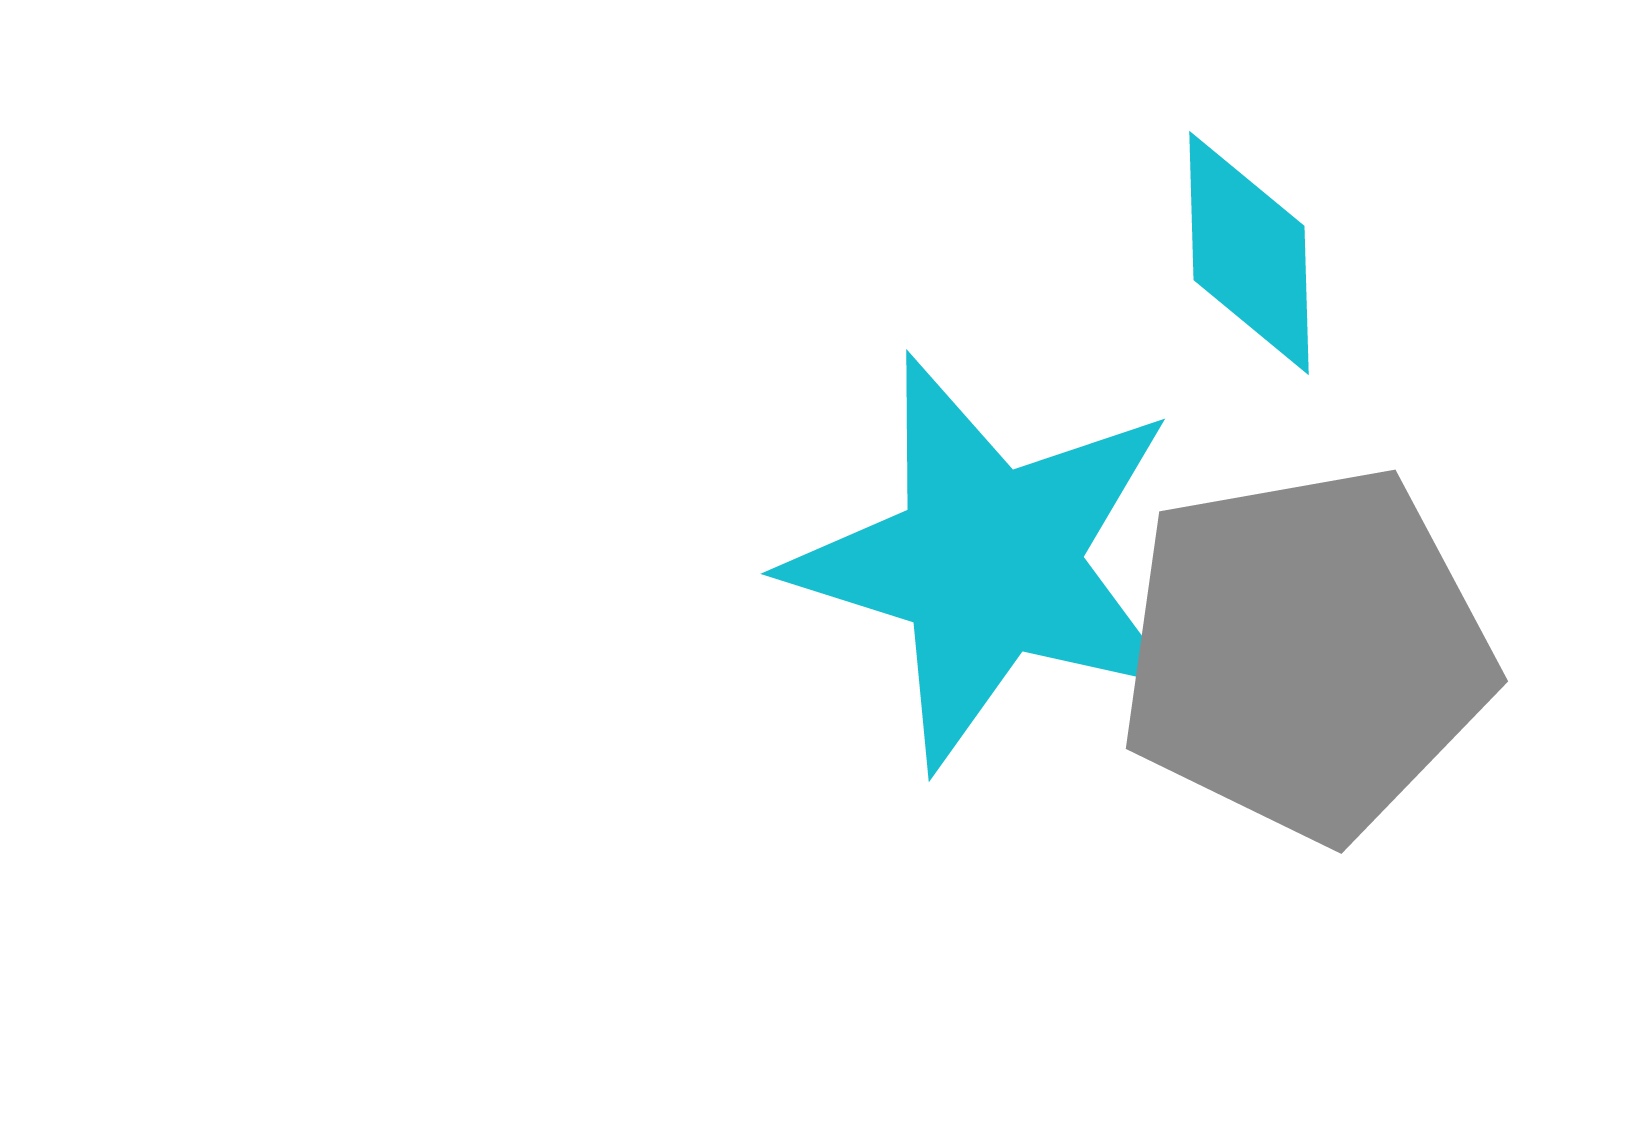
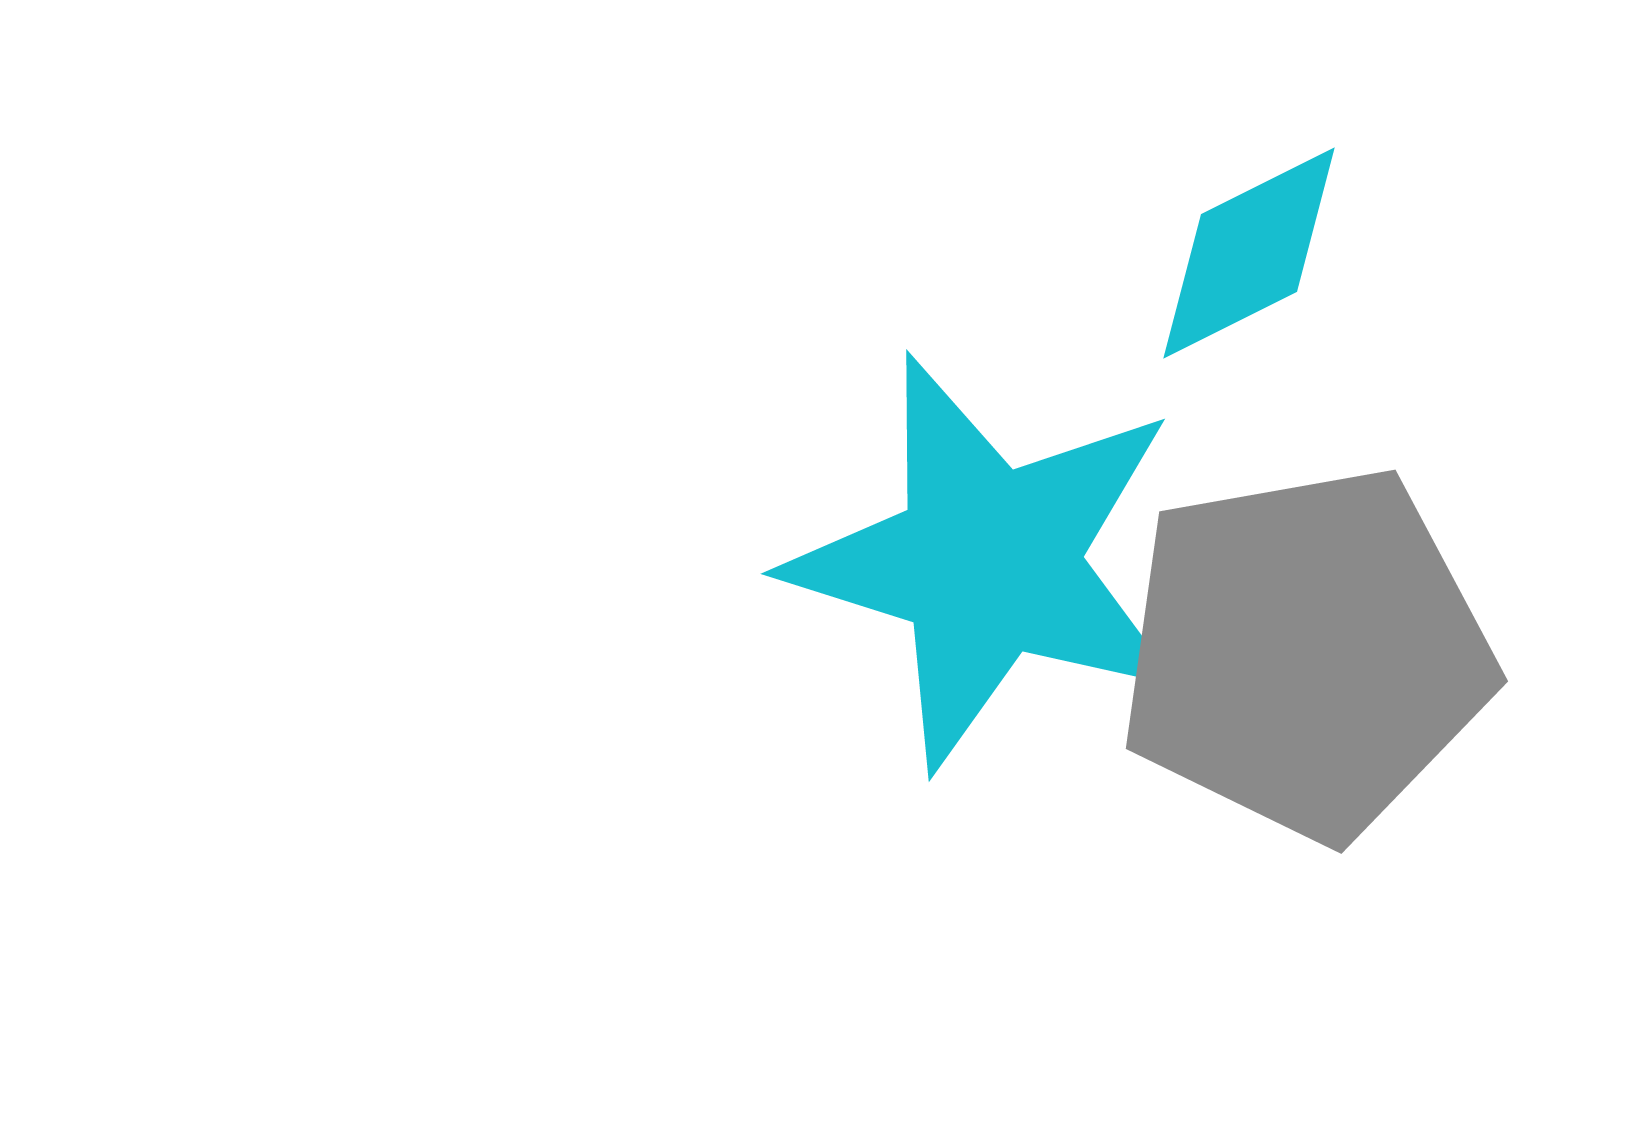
cyan diamond: rotated 65 degrees clockwise
